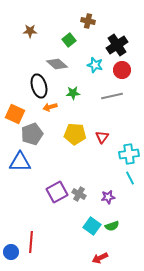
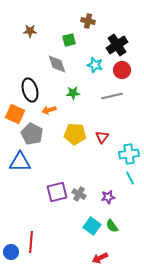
green square: rotated 24 degrees clockwise
gray diamond: rotated 30 degrees clockwise
black ellipse: moved 9 px left, 4 px down
orange arrow: moved 1 px left, 3 px down
gray pentagon: rotated 25 degrees counterclockwise
purple square: rotated 15 degrees clockwise
green semicircle: rotated 72 degrees clockwise
